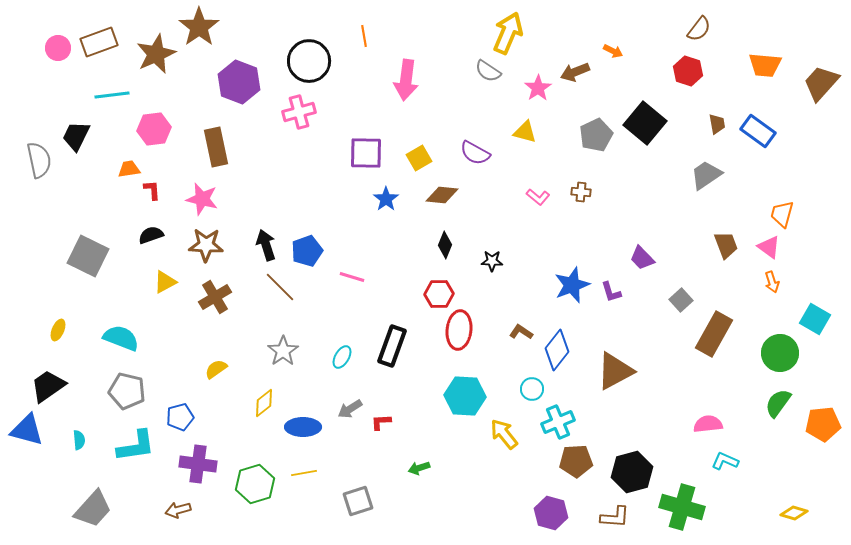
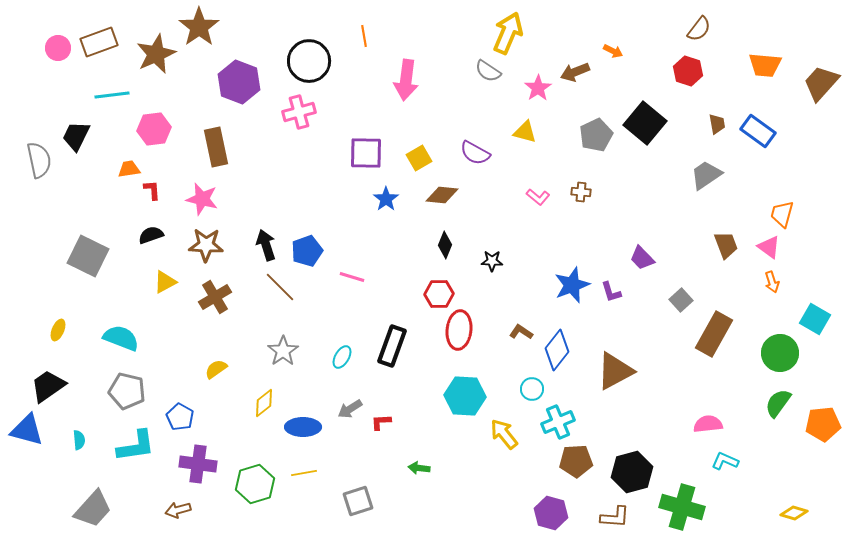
blue pentagon at (180, 417): rotated 28 degrees counterclockwise
green arrow at (419, 468): rotated 25 degrees clockwise
